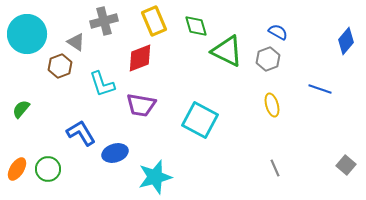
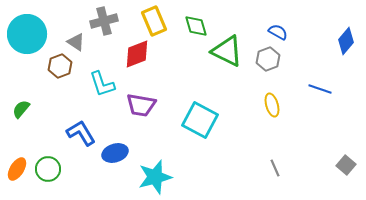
red diamond: moved 3 px left, 4 px up
